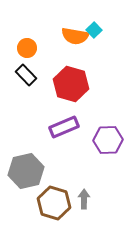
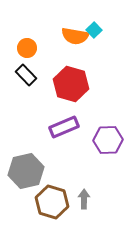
brown hexagon: moved 2 px left, 1 px up
